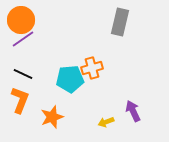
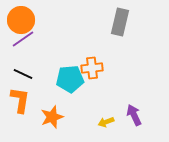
orange cross: rotated 10 degrees clockwise
orange L-shape: rotated 12 degrees counterclockwise
purple arrow: moved 1 px right, 4 px down
